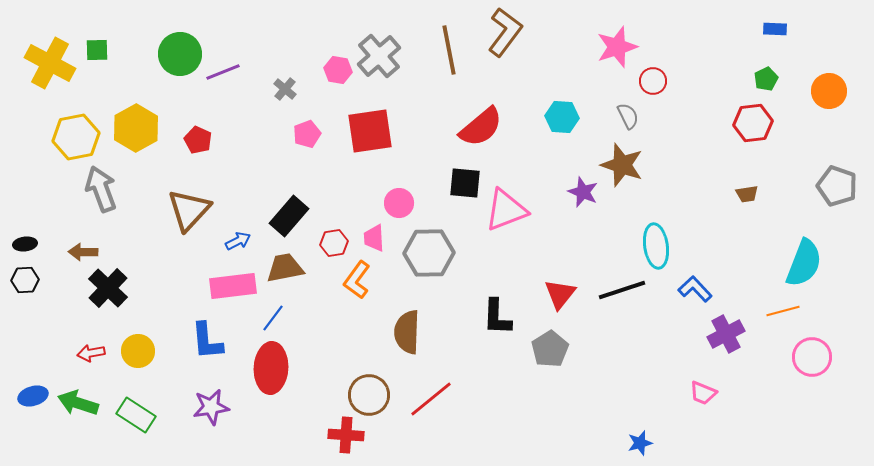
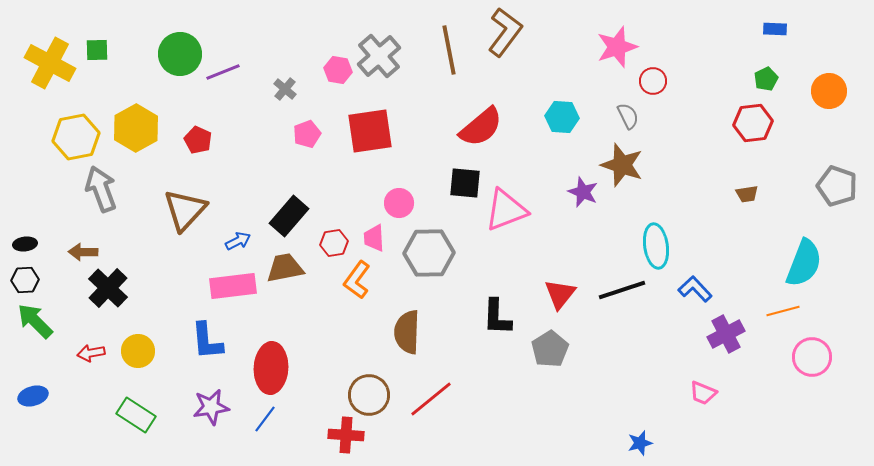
brown triangle at (189, 210): moved 4 px left
blue line at (273, 318): moved 8 px left, 101 px down
green arrow at (78, 403): moved 43 px left, 82 px up; rotated 27 degrees clockwise
